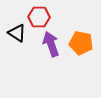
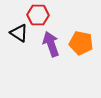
red hexagon: moved 1 px left, 2 px up
black triangle: moved 2 px right
